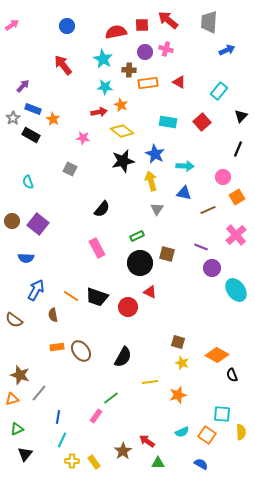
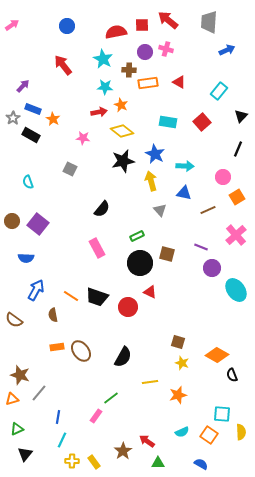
gray triangle at (157, 209): moved 3 px right, 1 px down; rotated 16 degrees counterclockwise
orange square at (207, 435): moved 2 px right
